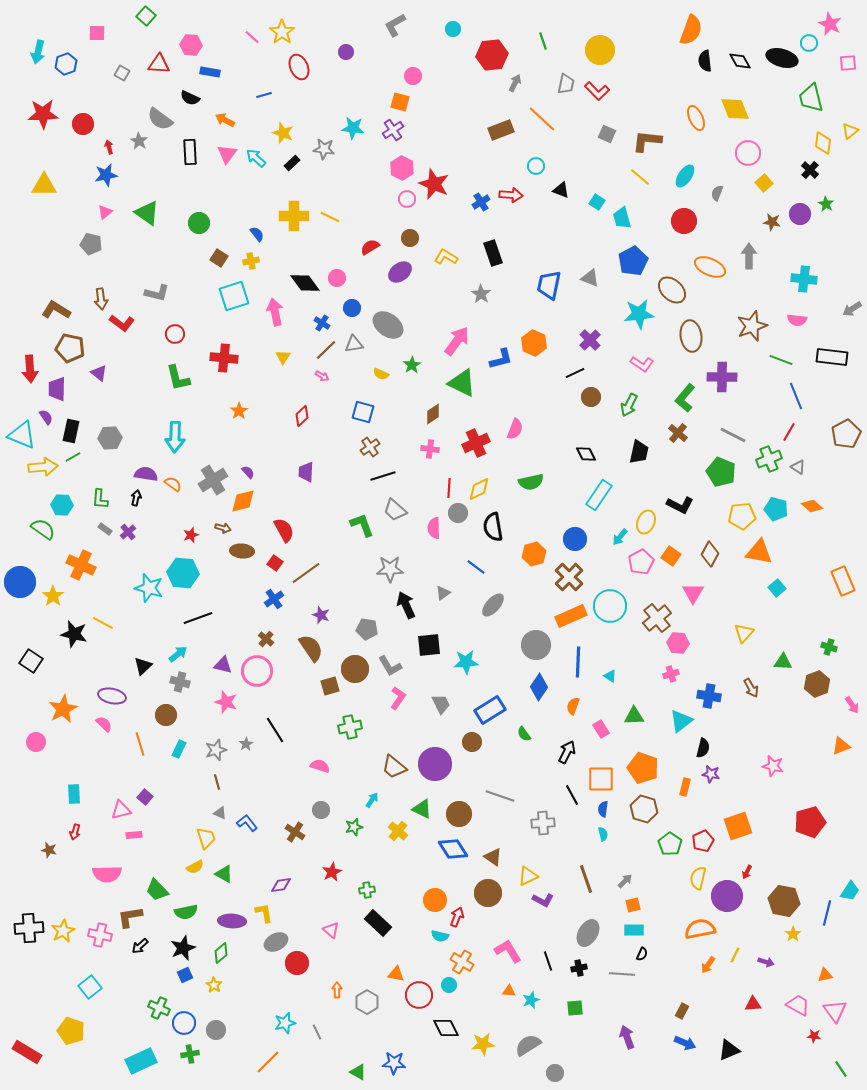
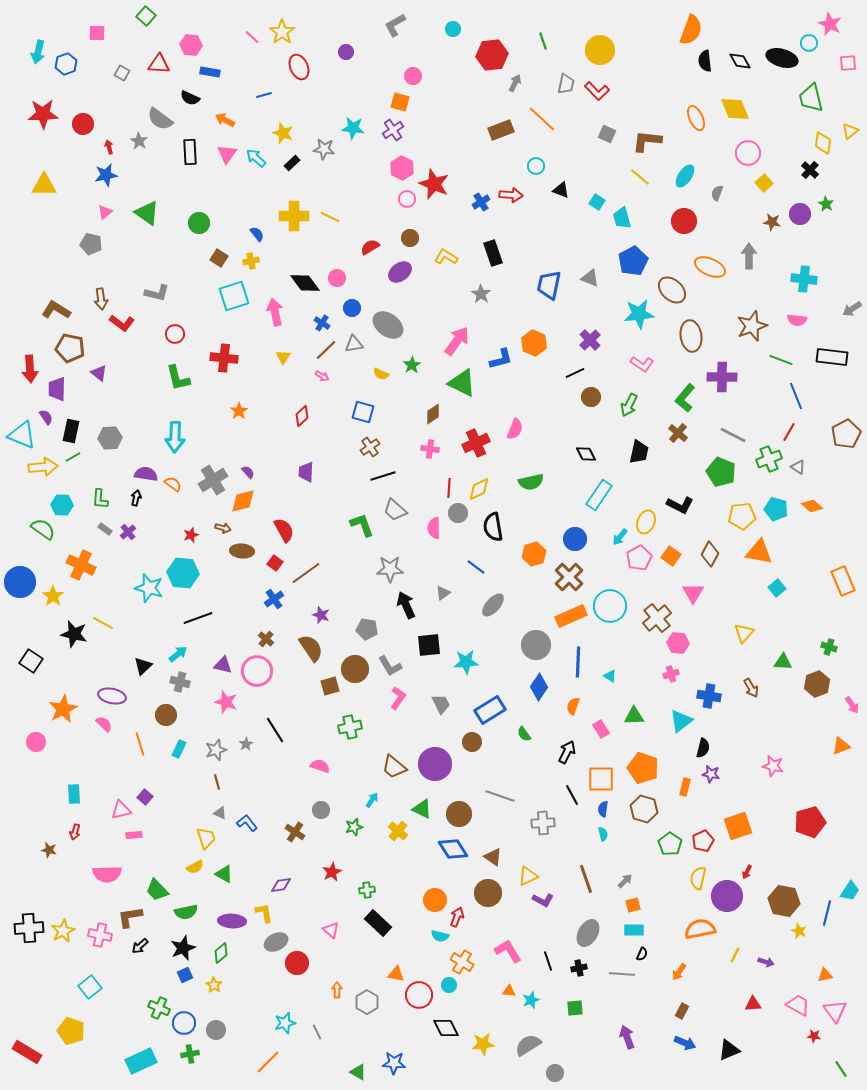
pink pentagon at (641, 562): moved 2 px left, 4 px up
yellow star at (793, 934): moved 6 px right, 3 px up; rotated 14 degrees counterclockwise
orange arrow at (708, 965): moved 29 px left, 7 px down
